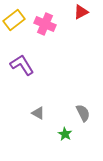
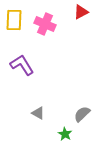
yellow rectangle: rotated 50 degrees counterclockwise
gray semicircle: moved 1 px left, 1 px down; rotated 108 degrees counterclockwise
